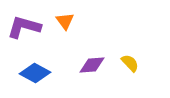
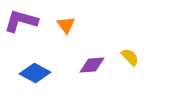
orange triangle: moved 1 px right, 4 px down
purple L-shape: moved 3 px left, 6 px up
yellow semicircle: moved 6 px up
